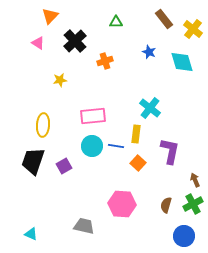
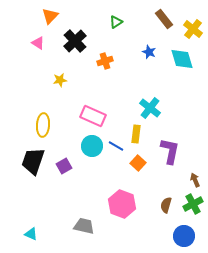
green triangle: rotated 32 degrees counterclockwise
cyan diamond: moved 3 px up
pink rectangle: rotated 30 degrees clockwise
blue line: rotated 21 degrees clockwise
pink hexagon: rotated 16 degrees clockwise
